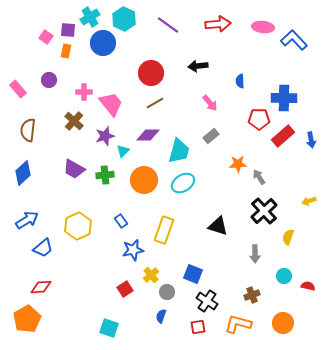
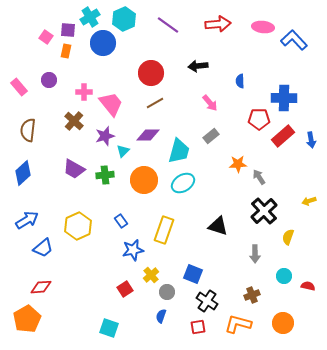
cyan hexagon at (124, 19): rotated 10 degrees clockwise
pink rectangle at (18, 89): moved 1 px right, 2 px up
